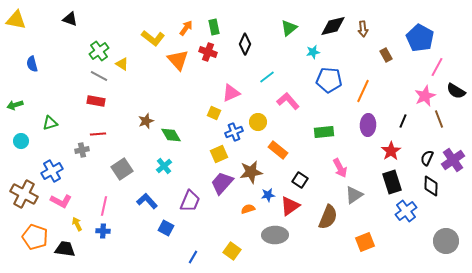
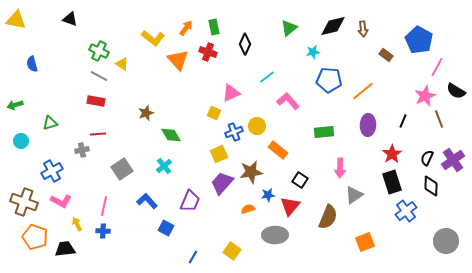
blue pentagon at (420, 38): moved 1 px left, 2 px down
green cross at (99, 51): rotated 30 degrees counterclockwise
brown rectangle at (386, 55): rotated 24 degrees counterclockwise
orange line at (363, 91): rotated 25 degrees clockwise
brown star at (146, 121): moved 8 px up
yellow circle at (258, 122): moved 1 px left, 4 px down
red star at (391, 151): moved 1 px right, 3 px down
pink arrow at (340, 168): rotated 30 degrees clockwise
brown cross at (24, 194): moved 8 px down; rotated 8 degrees counterclockwise
red triangle at (290, 206): rotated 15 degrees counterclockwise
black trapezoid at (65, 249): rotated 15 degrees counterclockwise
